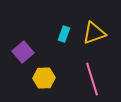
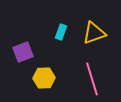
cyan rectangle: moved 3 px left, 2 px up
purple square: rotated 20 degrees clockwise
